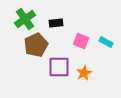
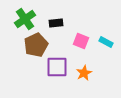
purple square: moved 2 px left
